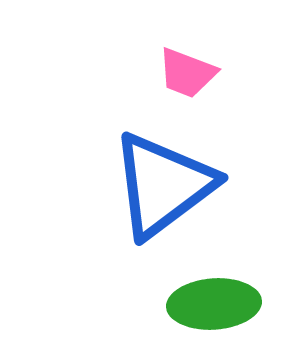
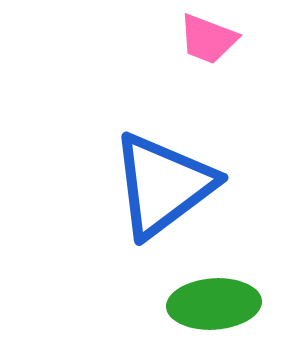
pink trapezoid: moved 21 px right, 34 px up
